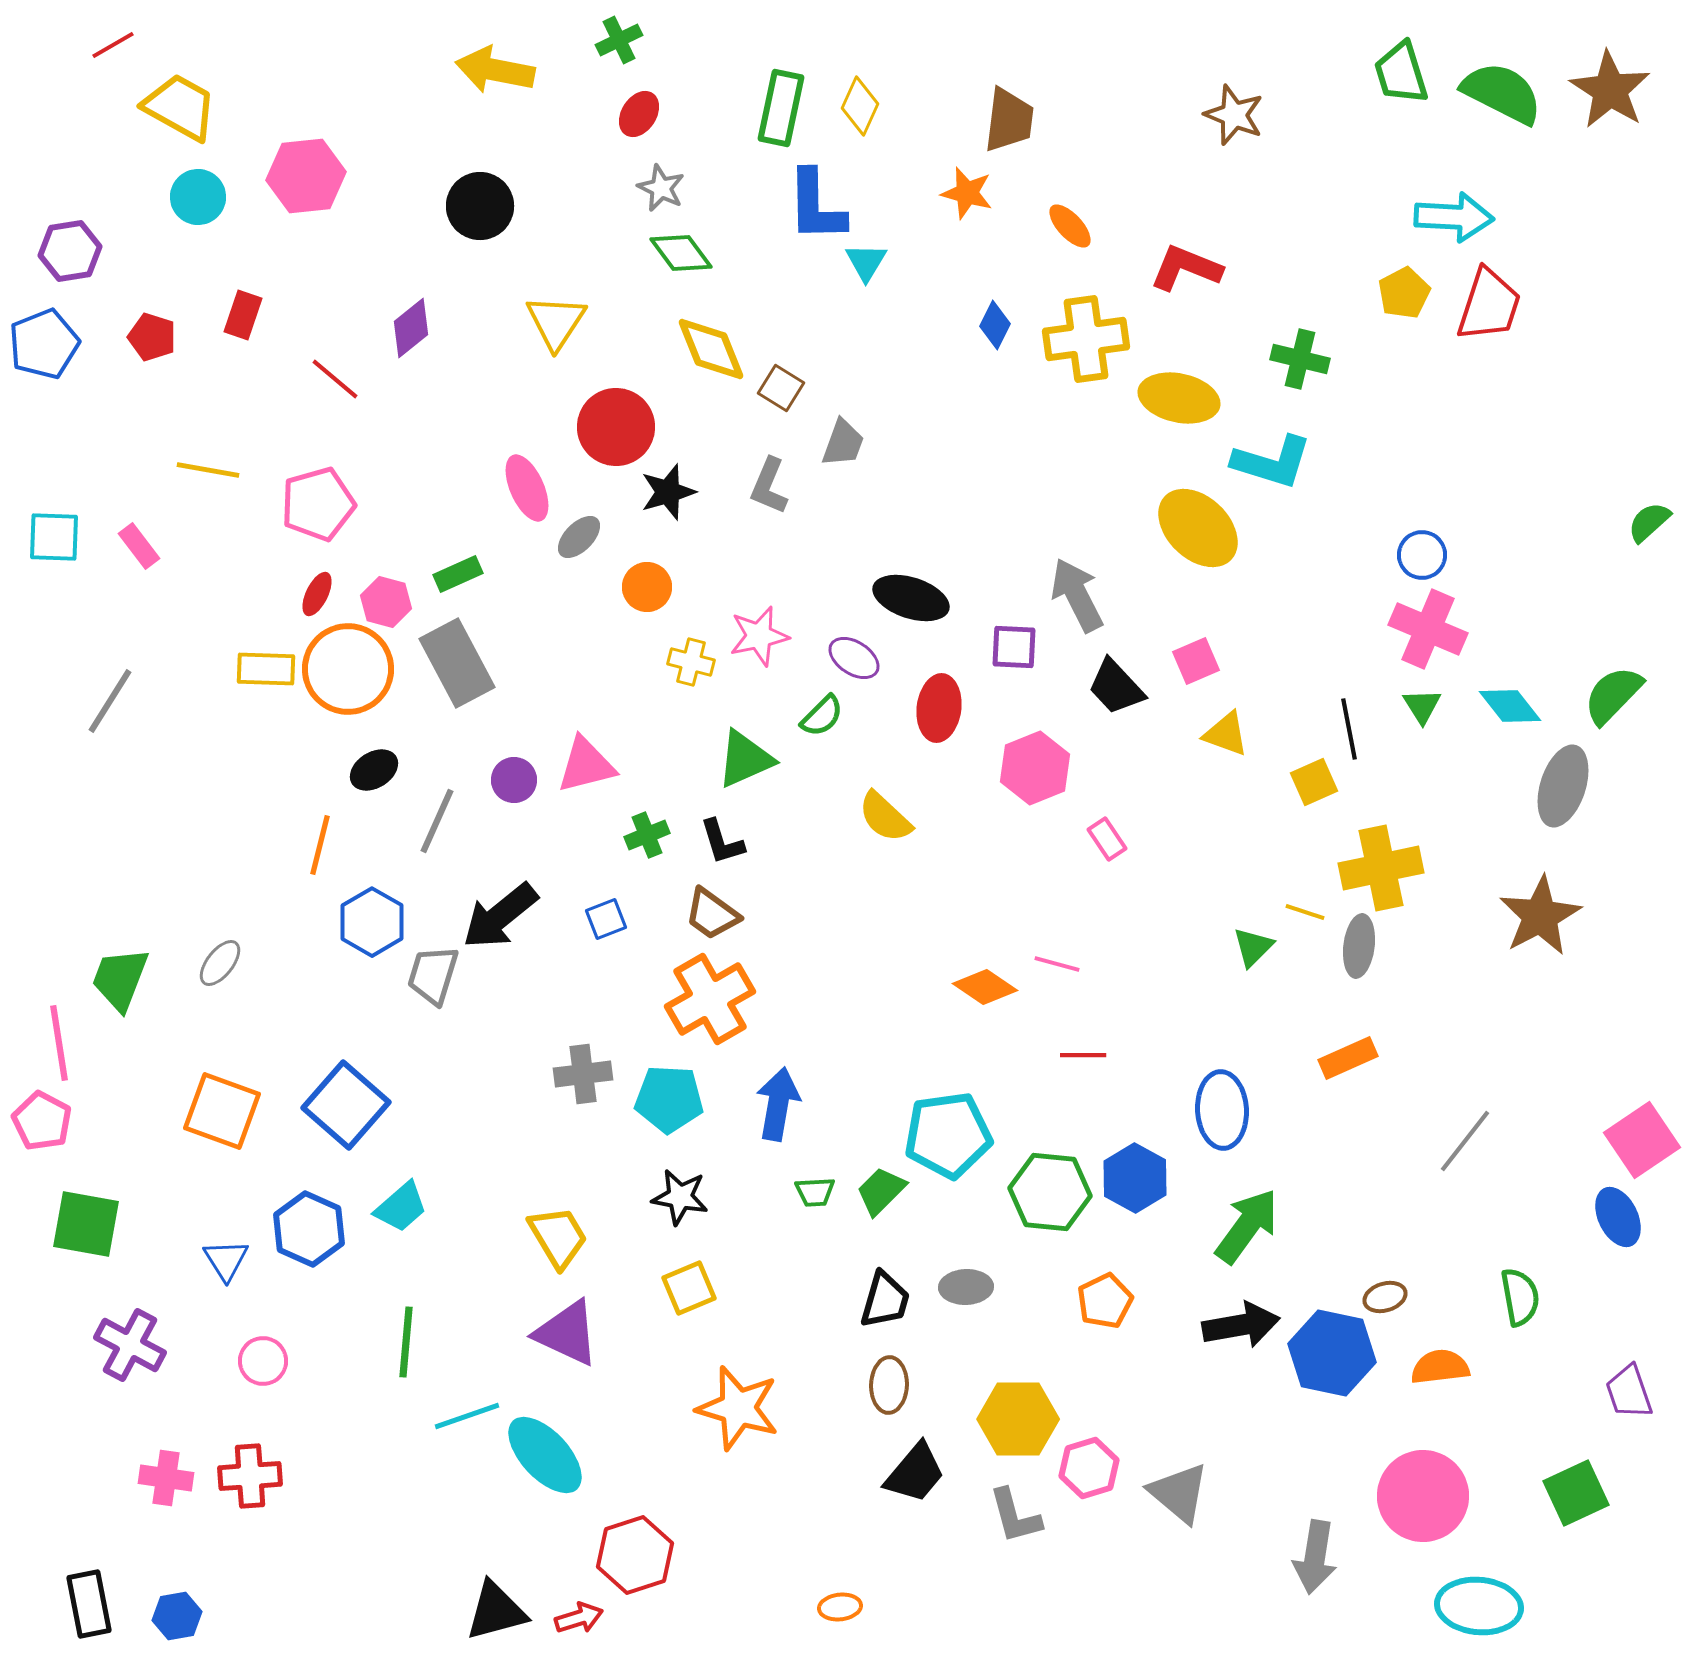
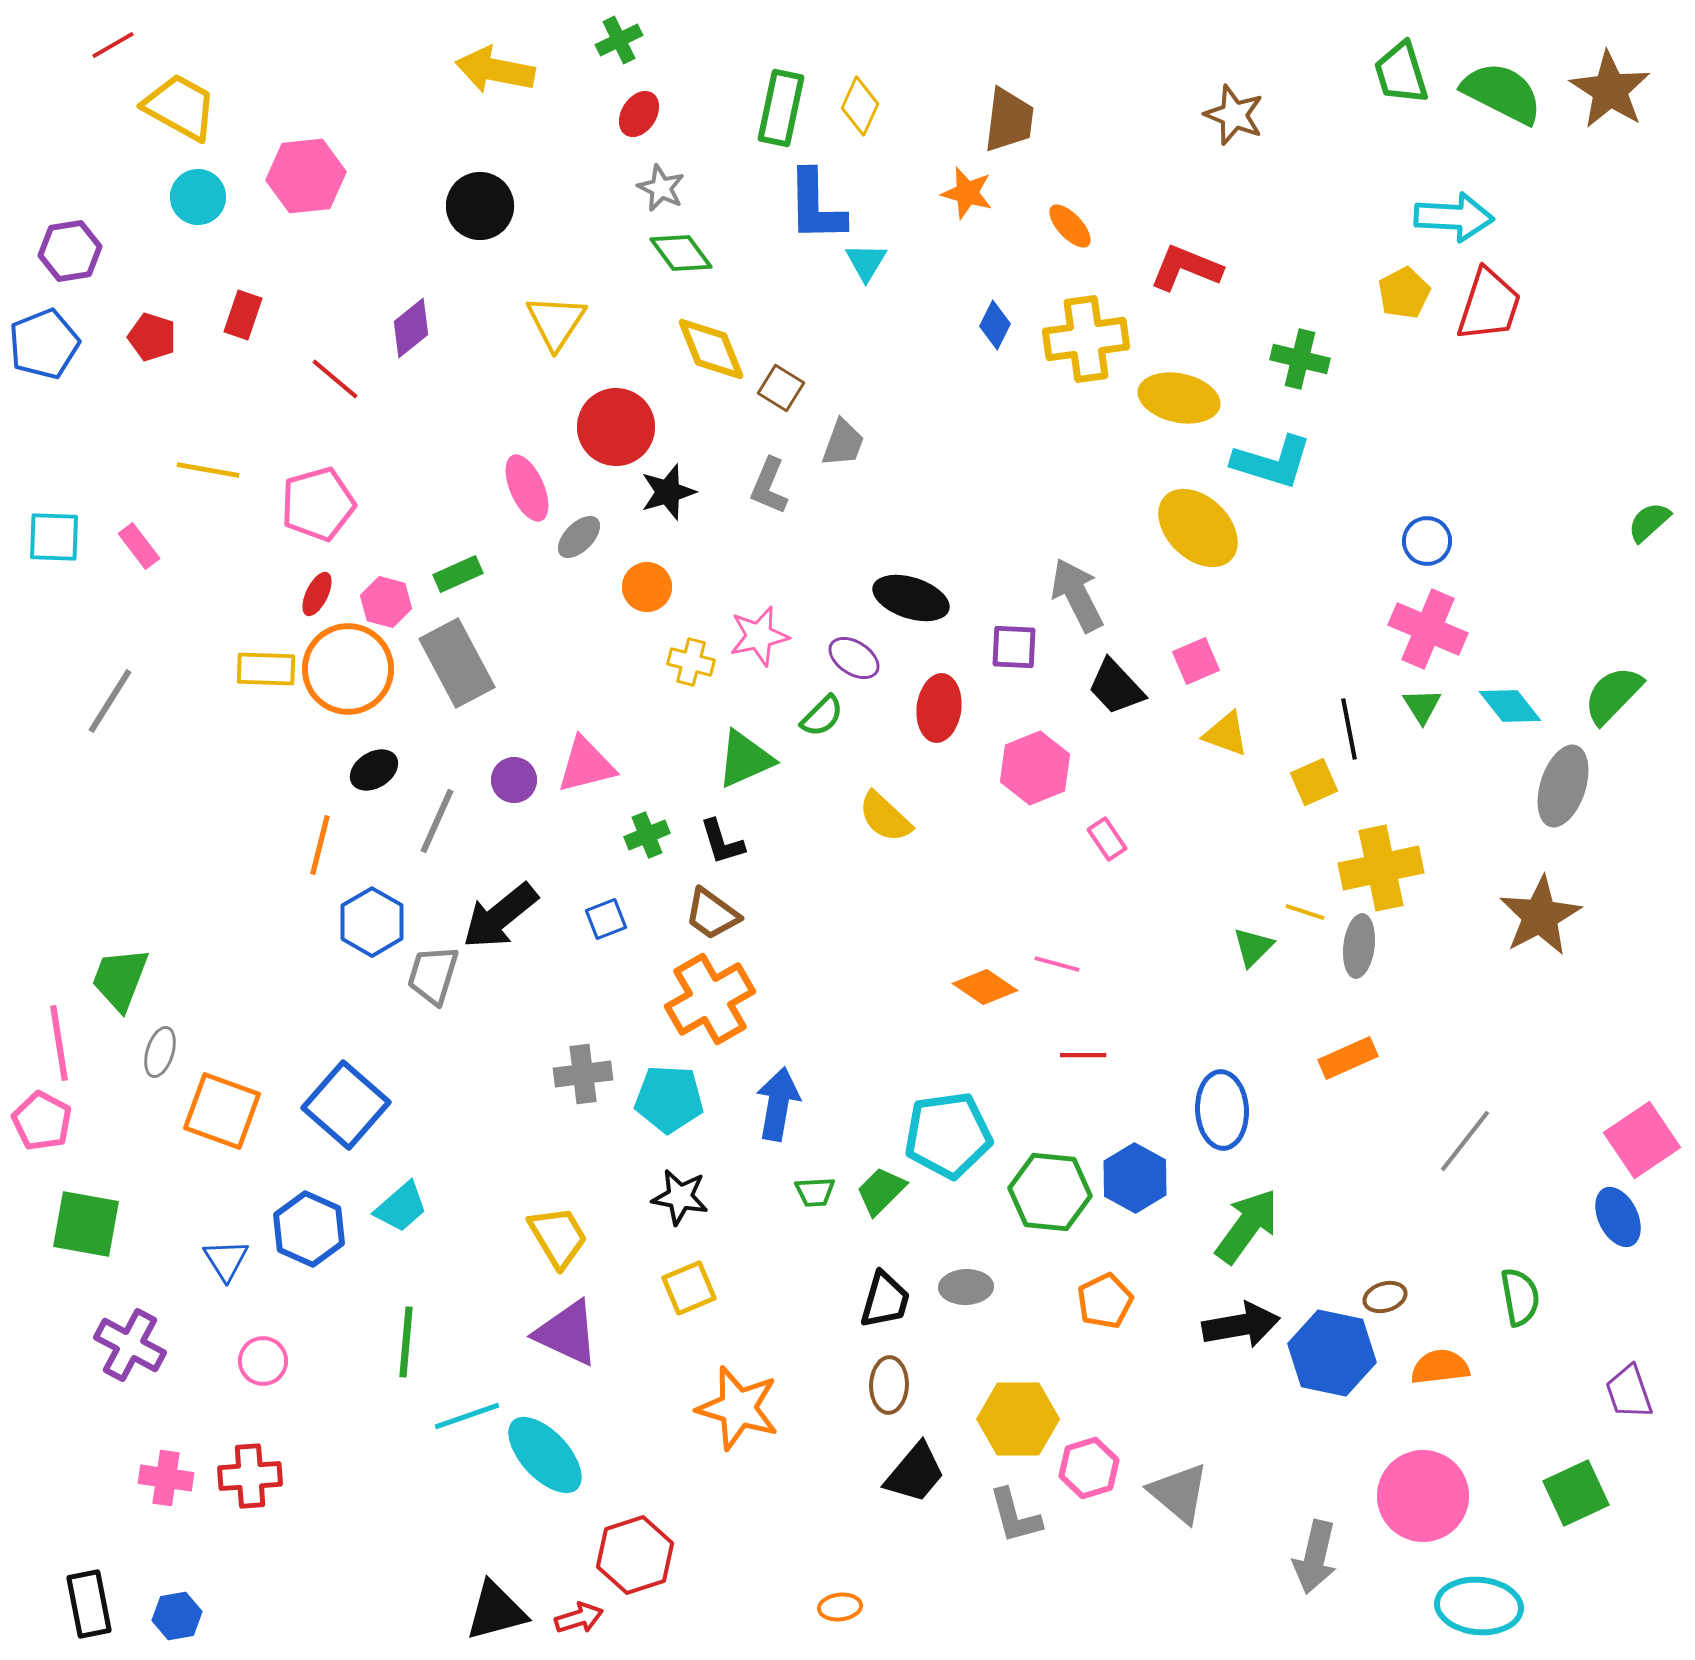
blue circle at (1422, 555): moved 5 px right, 14 px up
gray ellipse at (220, 963): moved 60 px left, 89 px down; rotated 21 degrees counterclockwise
gray arrow at (1315, 1557): rotated 4 degrees clockwise
